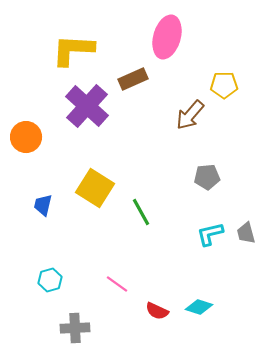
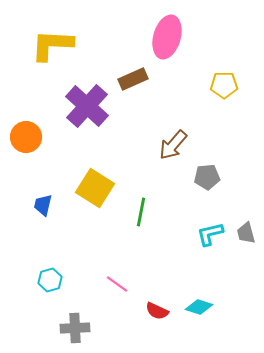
yellow L-shape: moved 21 px left, 5 px up
brown arrow: moved 17 px left, 30 px down
green line: rotated 40 degrees clockwise
